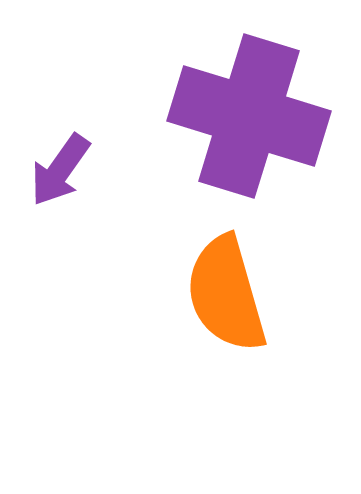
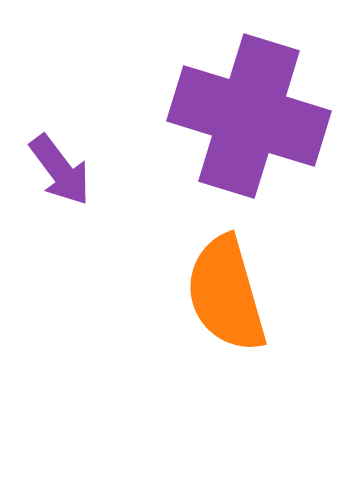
purple arrow: rotated 72 degrees counterclockwise
